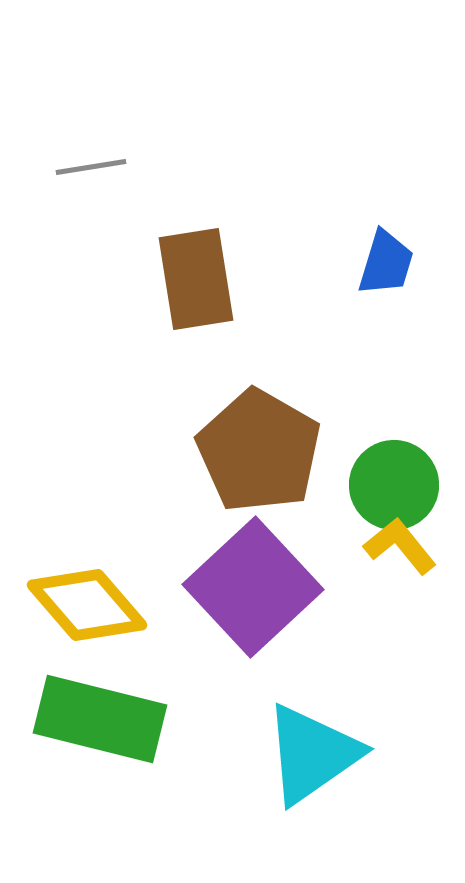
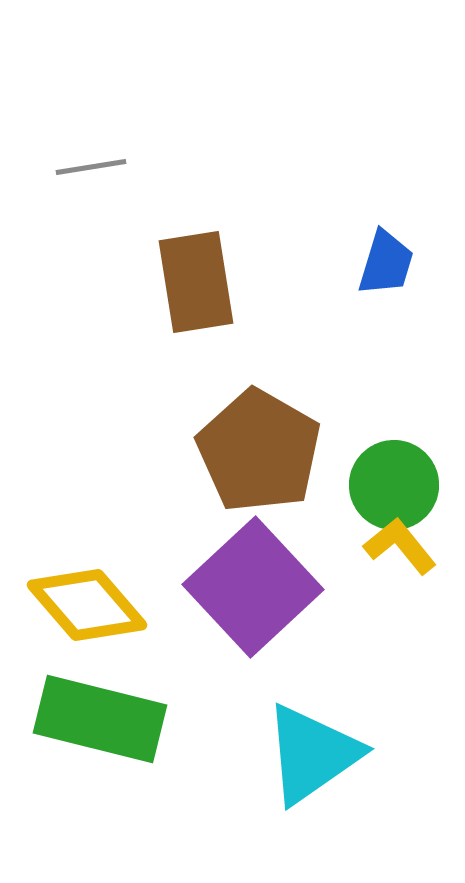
brown rectangle: moved 3 px down
